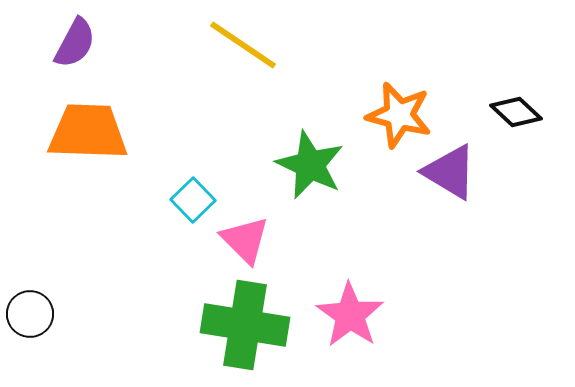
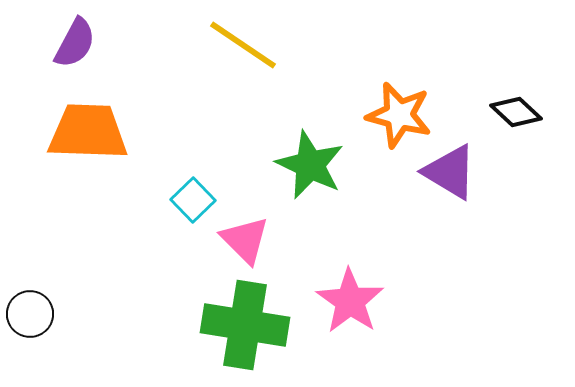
pink star: moved 14 px up
